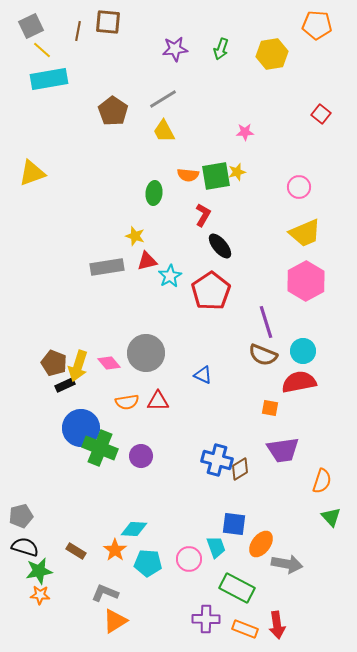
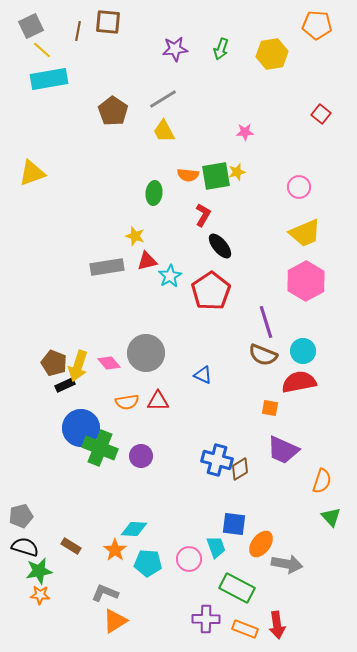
purple trapezoid at (283, 450): rotated 32 degrees clockwise
brown rectangle at (76, 551): moved 5 px left, 5 px up
